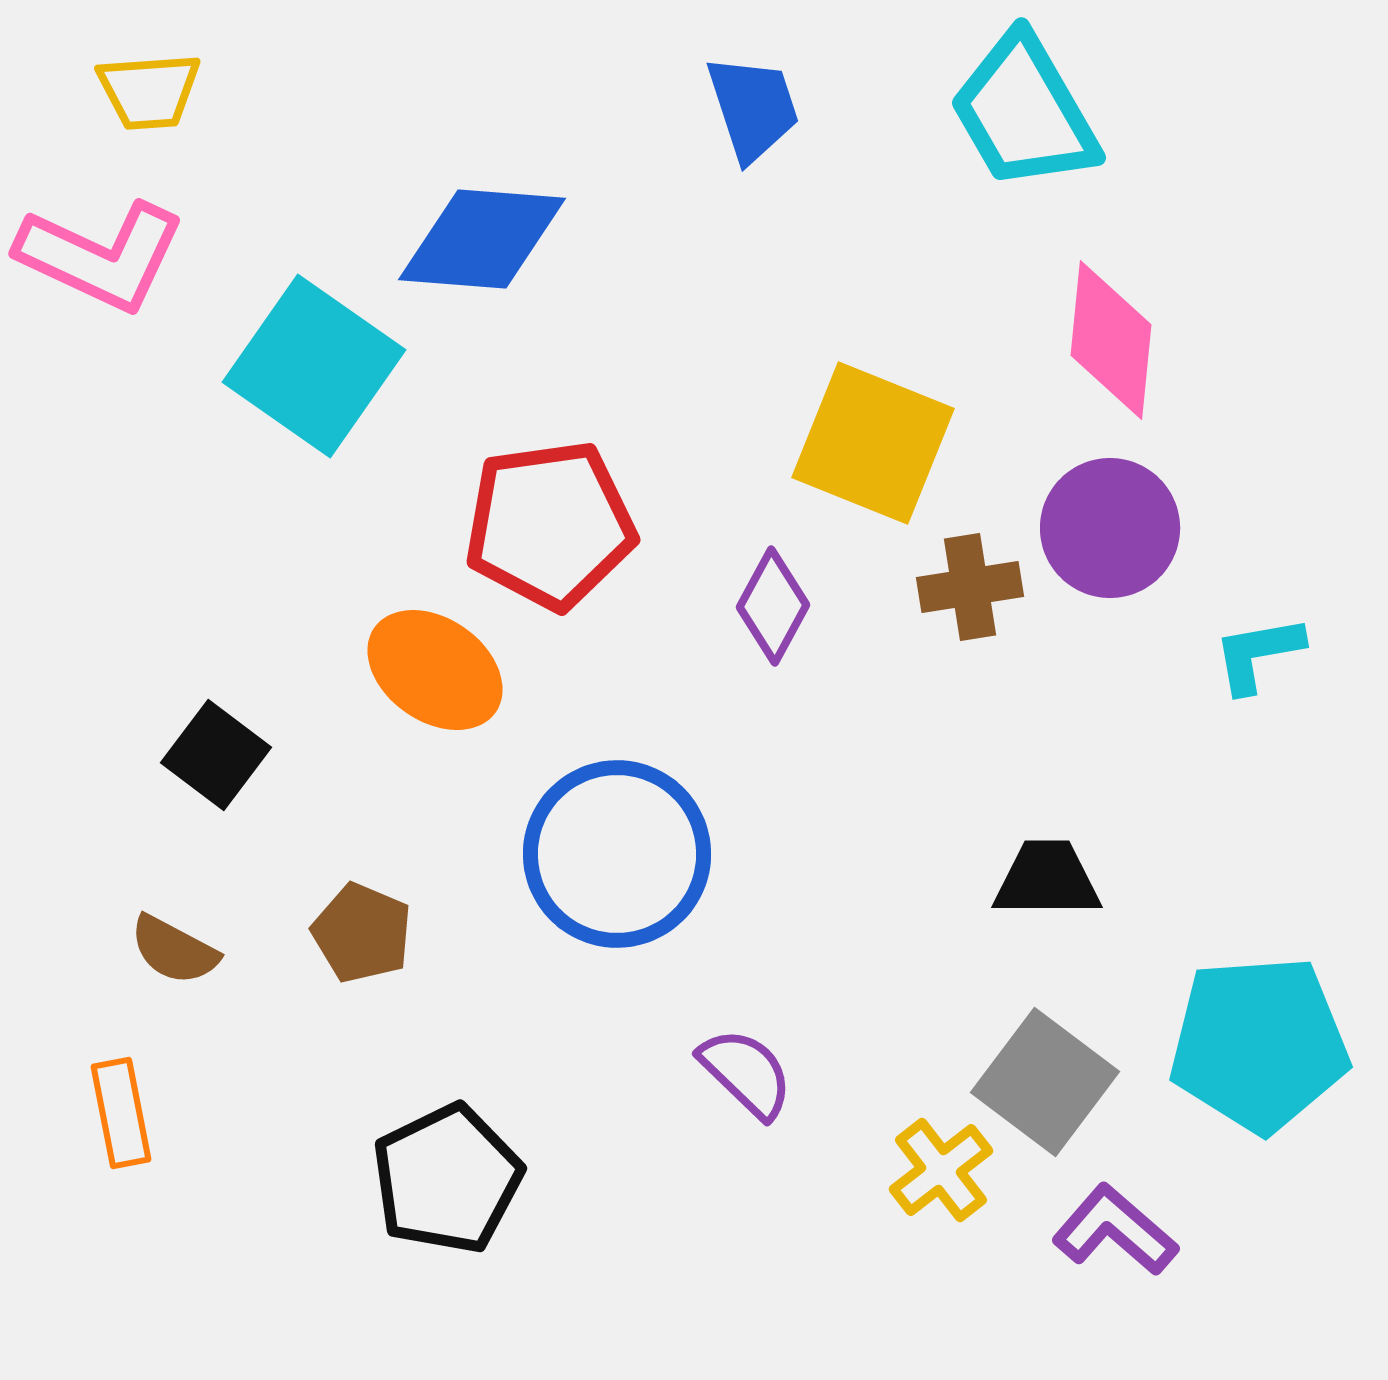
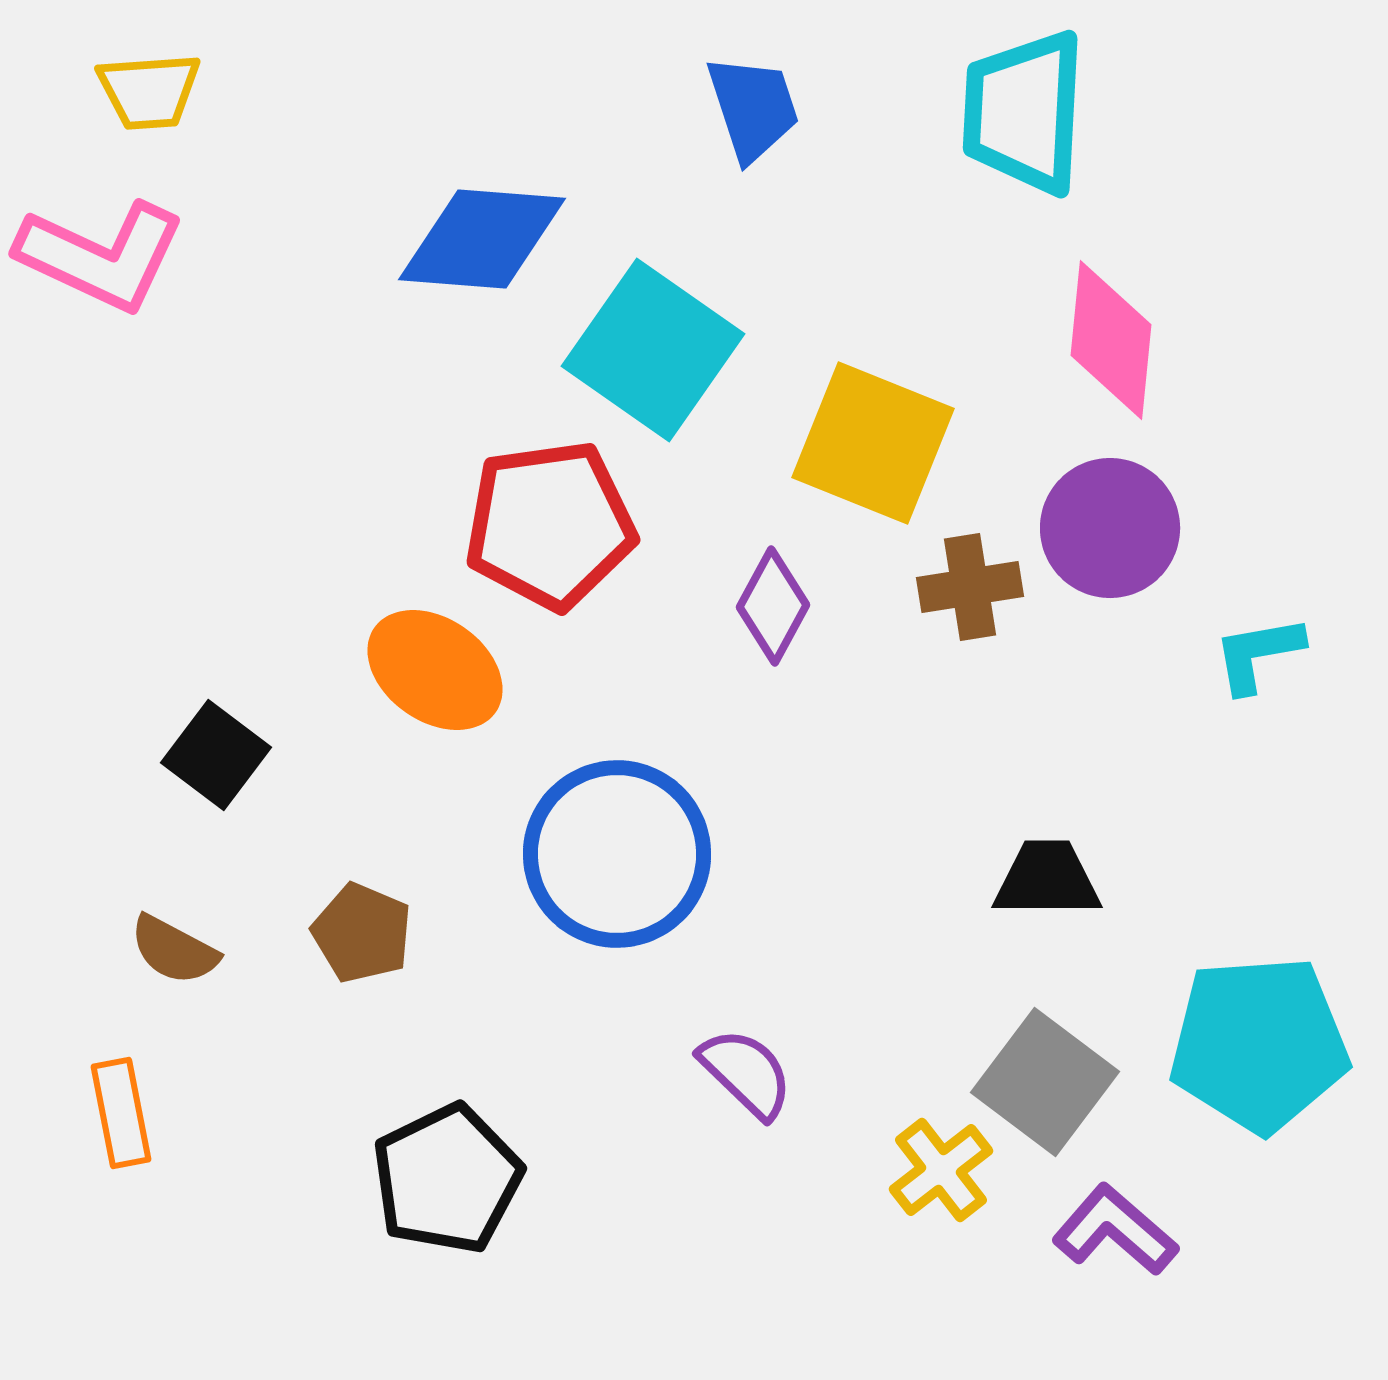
cyan trapezoid: rotated 33 degrees clockwise
cyan square: moved 339 px right, 16 px up
